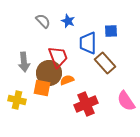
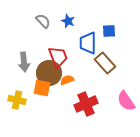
blue square: moved 2 px left
